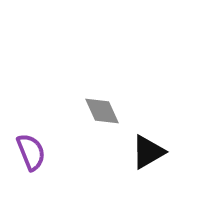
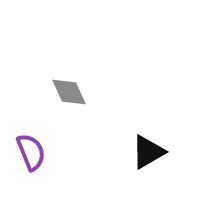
gray diamond: moved 33 px left, 19 px up
